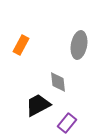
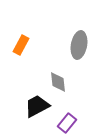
black trapezoid: moved 1 px left, 1 px down
